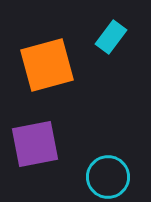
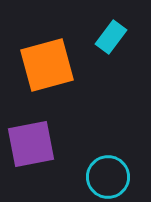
purple square: moved 4 px left
